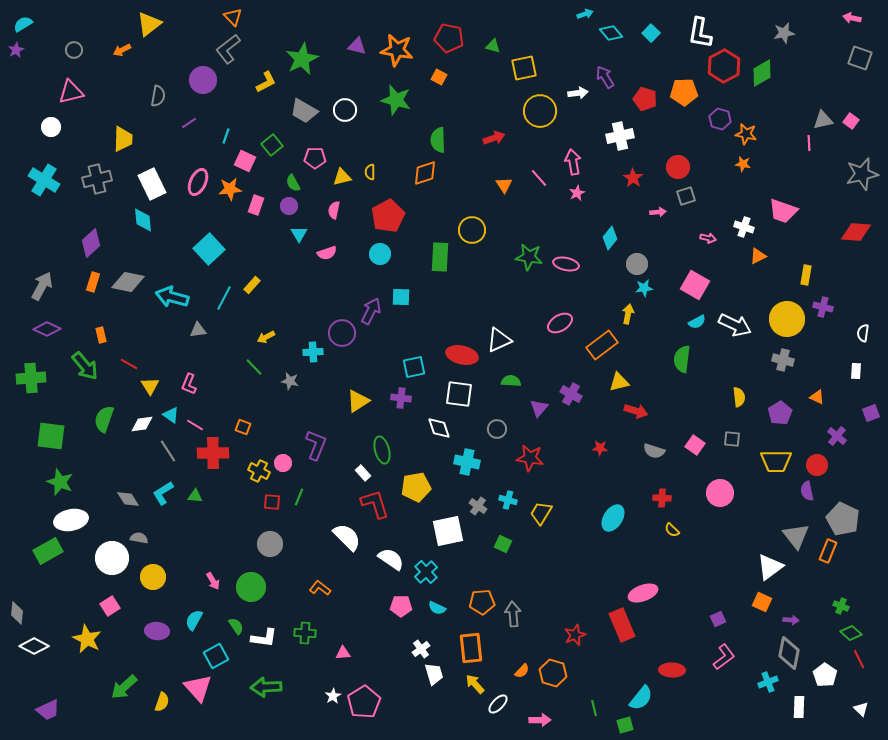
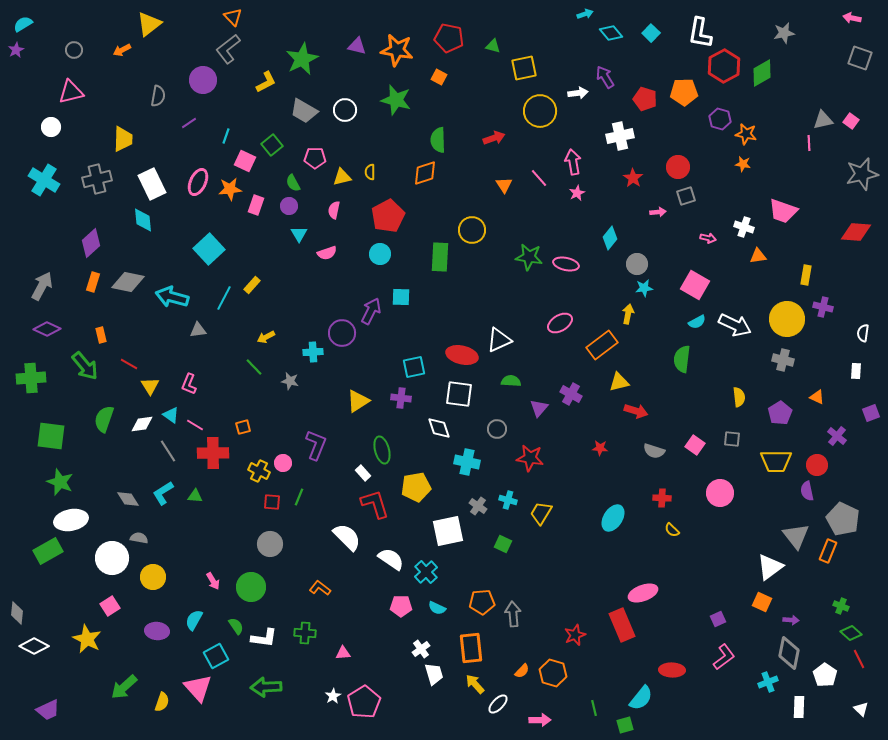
orange triangle at (758, 256): rotated 18 degrees clockwise
orange square at (243, 427): rotated 35 degrees counterclockwise
